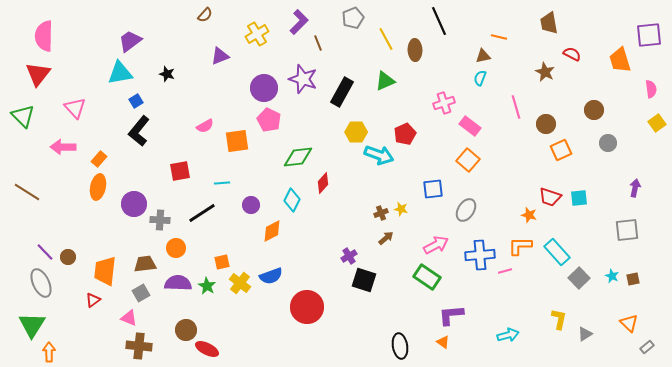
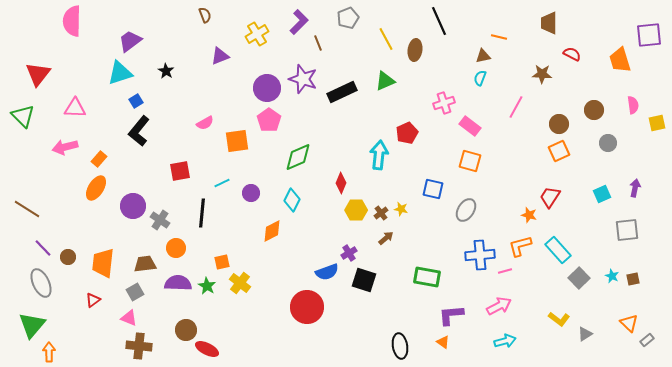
brown semicircle at (205, 15): rotated 63 degrees counterclockwise
gray pentagon at (353, 18): moved 5 px left
brown trapezoid at (549, 23): rotated 10 degrees clockwise
pink semicircle at (44, 36): moved 28 px right, 15 px up
brown ellipse at (415, 50): rotated 10 degrees clockwise
brown star at (545, 72): moved 3 px left, 2 px down; rotated 24 degrees counterclockwise
cyan triangle at (120, 73): rotated 8 degrees counterclockwise
black star at (167, 74): moved 1 px left, 3 px up; rotated 14 degrees clockwise
purple circle at (264, 88): moved 3 px right
pink semicircle at (651, 89): moved 18 px left, 16 px down
black rectangle at (342, 92): rotated 36 degrees clockwise
pink line at (516, 107): rotated 45 degrees clockwise
pink triangle at (75, 108): rotated 45 degrees counterclockwise
pink pentagon at (269, 120): rotated 10 degrees clockwise
yellow square at (657, 123): rotated 24 degrees clockwise
brown circle at (546, 124): moved 13 px right
pink semicircle at (205, 126): moved 3 px up
yellow hexagon at (356, 132): moved 78 px down
red pentagon at (405, 134): moved 2 px right, 1 px up
pink arrow at (63, 147): moved 2 px right; rotated 15 degrees counterclockwise
orange square at (561, 150): moved 2 px left, 1 px down
cyan arrow at (379, 155): rotated 104 degrees counterclockwise
green diamond at (298, 157): rotated 16 degrees counterclockwise
orange square at (468, 160): moved 2 px right, 1 px down; rotated 25 degrees counterclockwise
cyan line at (222, 183): rotated 21 degrees counterclockwise
red diamond at (323, 183): moved 18 px right; rotated 20 degrees counterclockwise
orange ellipse at (98, 187): moved 2 px left, 1 px down; rotated 20 degrees clockwise
blue square at (433, 189): rotated 20 degrees clockwise
brown line at (27, 192): moved 17 px down
red trapezoid at (550, 197): rotated 105 degrees clockwise
cyan square at (579, 198): moved 23 px right, 4 px up; rotated 18 degrees counterclockwise
purple circle at (134, 204): moved 1 px left, 2 px down
purple circle at (251, 205): moved 12 px up
black line at (202, 213): rotated 52 degrees counterclockwise
brown cross at (381, 213): rotated 16 degrees counterclockwise
gray cross at (160, 220): rotated 30 degrees clockwise
pink arrow at (436, 245): moved 63 px right, 61 px down
orange L-shape at (520, 246): rotated 15 degrees counterclockwise
purple line at (45, 252): moved 2 px left, 4 px up
cyan rectangle at (557, 252): moved 1 px right, 2 px up
purple cross at (349, 256): moved 3 px up
orange trapezoid at (105, 271): moved 2 px left, 8 px up
blue semicircle at (271, 276): moved 56 px right, 4 px up
green rectangle at (427, 277): rotated 24 degrees counterclockwise
gray square at (141, 293): moved 6 px left, 1 px up
yellow L-shape at (559, 319): rotated 115 degrees clockwise
green triangle at (32, 325): rotated 8 degrees clockwise
cyan arrow at (508, 335): moved 3 px left, 6 px down
gray rectangle at (647, 347): moved 7 px up
